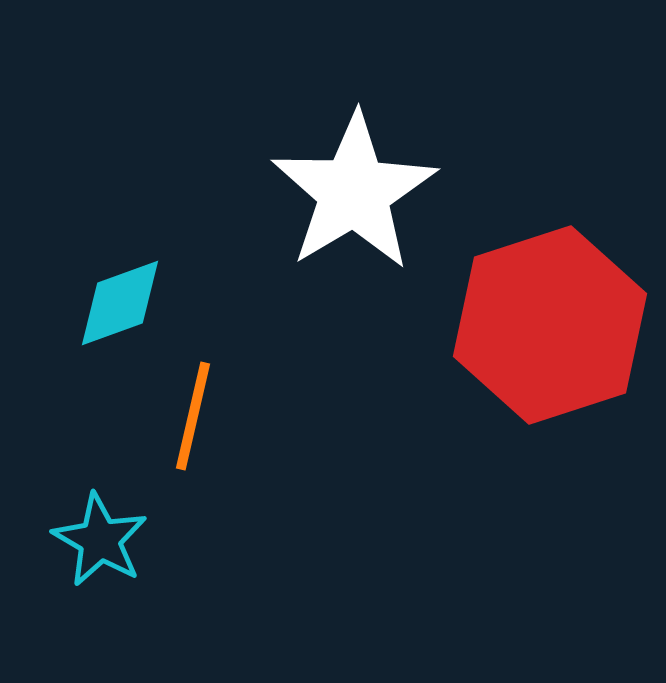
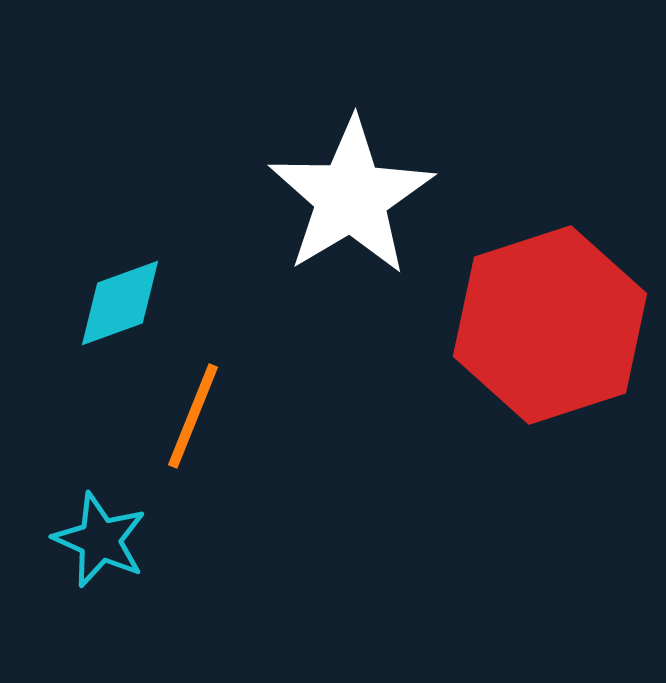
white star: moved 3 px left, 5 px down
orange line: rotated 9 degrees clockwise
cyan star: rotated 6 degrees counterclockwise
